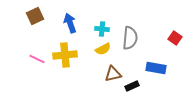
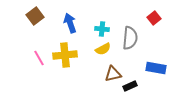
brown square: rotated 12 degrees counterclockwise
red square: moved 21 px left, 20 px up; rotated 16 degrees clockwise
pink line: moved 2 px right, 1 px up; rotated 35 degrees clockwise
black rectangle: moved 2 px left
